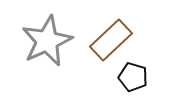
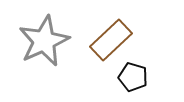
gray star: moved 3 px left
